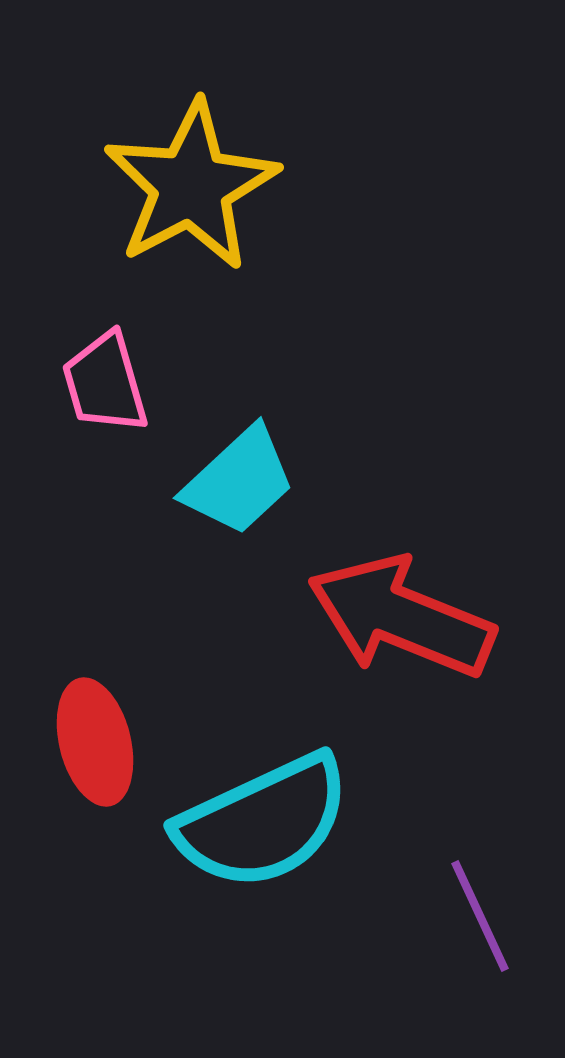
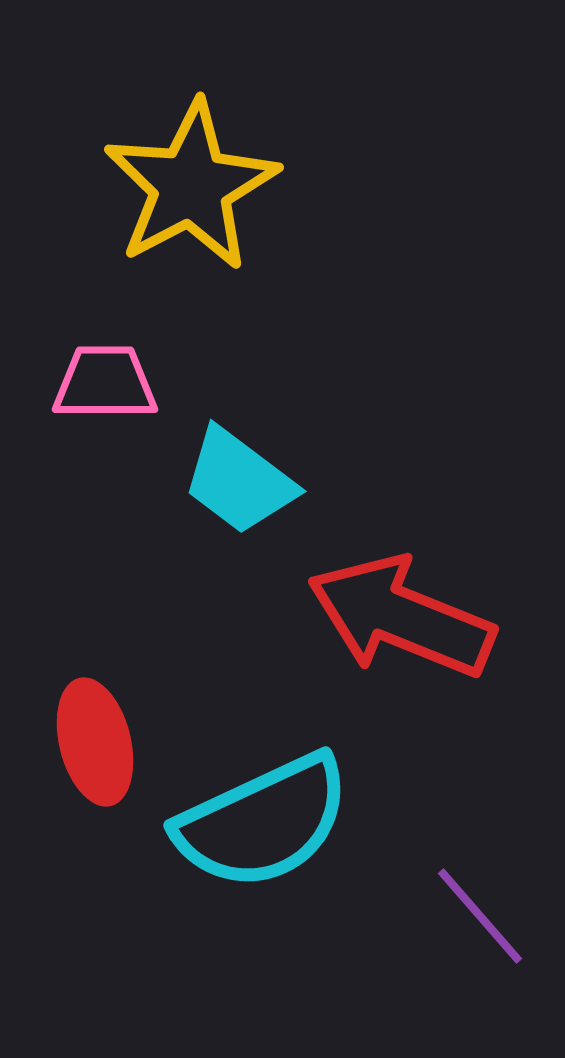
pink trapezoid: rotated 106 degrees clockwise
cyan trapezoid: rotated 80 degrees clockwise
purple line: rotated 16 degrees counterclockwise
